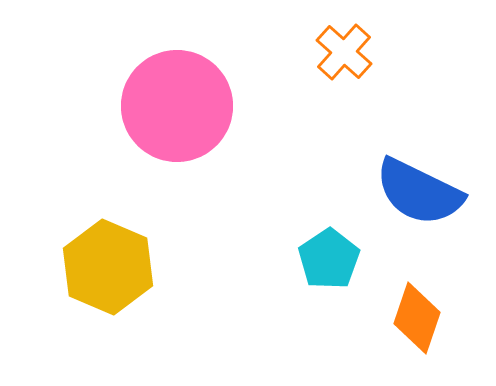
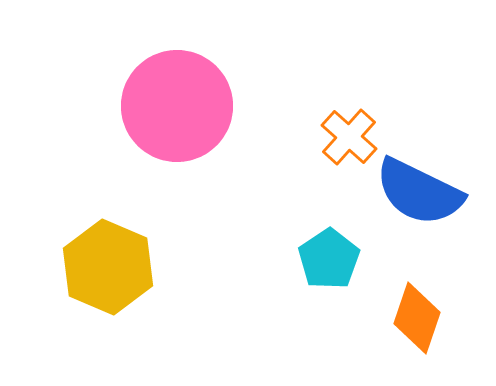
orange cross: moved 5 px right, 85 px down
